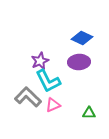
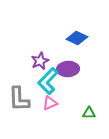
blue diamond: moved 5 px left
purple ellipse: moved 11 px left, 7 px down
cyan L-shape: rotated 72 degrees clockwise
gray L-shape: moved 9 px left, 2 px down; rotated 136 degrees counterclockwise
pink triangle: moved 3 px left, 2 px up
